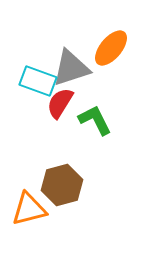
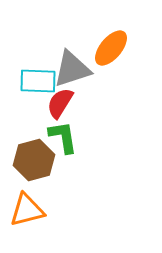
gray triangle: moved 1 px right, 1 px down
cyan rectangle: rotated 18 degrees counterclockwise
green L-shape: moved 32 px left, 17 px down; rotated 18 degrees clockwise
brown hexagon: moved 28 px left, 25 px up
orange triangle: moved 2 px left, 1 px down
